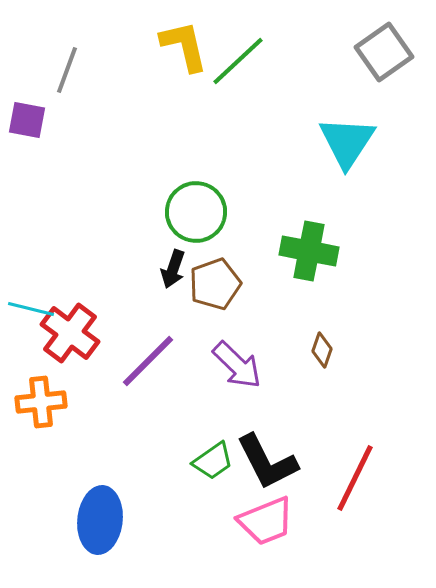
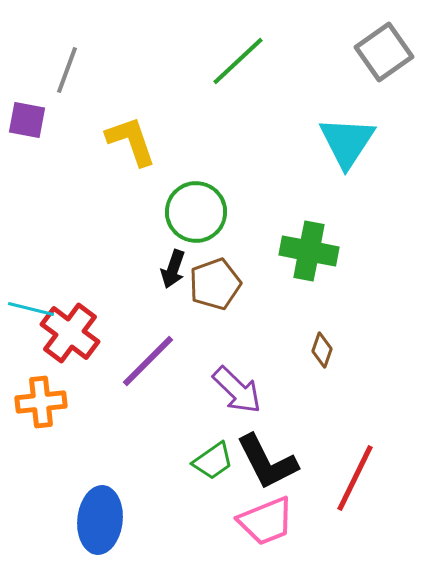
yellow L-shape: moved 53 px left, 95 px down; rotated 6 degrees counterclockwise
purple arrow: moved 25 px down
